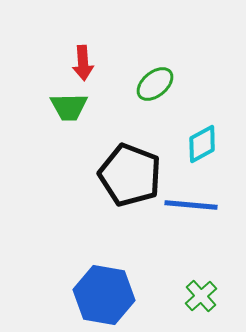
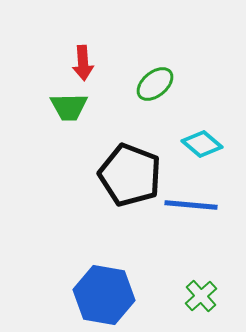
cyan diamond: rotated 69 degrees clockwise
